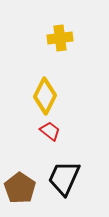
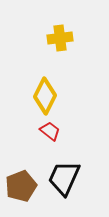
brown pentagon: moved 1 px right, 2 px up; rotated 16 degrees clockwise
